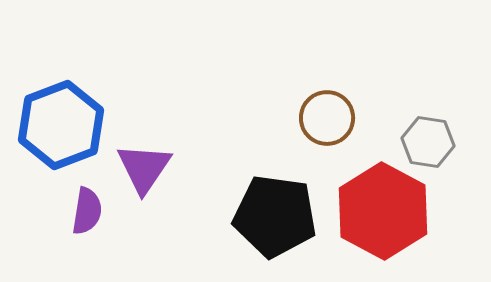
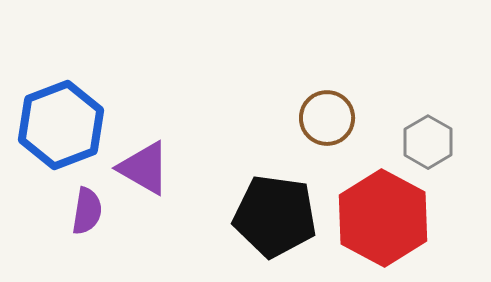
gray hexagon: rotated 21 degrees clockwise
purple triangle: rotated 34 degrees counterclockwise
red hexagon: moved 7 px down
